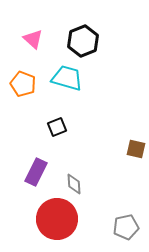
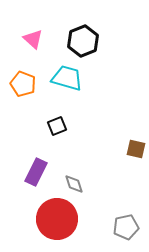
black square: moved 1 px up
gray diamond: rotated 15 degrees counterclockwise
